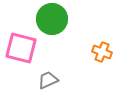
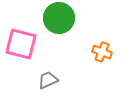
green circle: moved 7 px right, 1 px up
pink square: moved 4 px up
